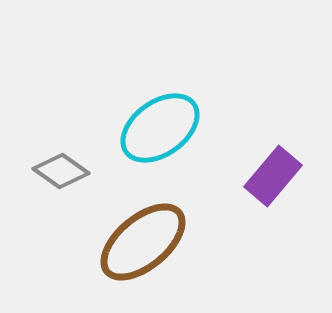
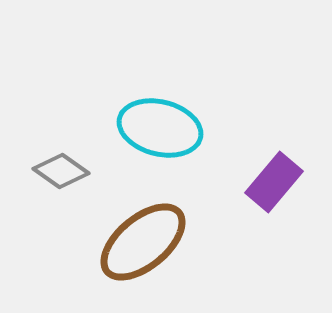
cyan ellipse: rotated 50 degrees clockwise
purple rectangle: moved 1 px right, 6 px down
